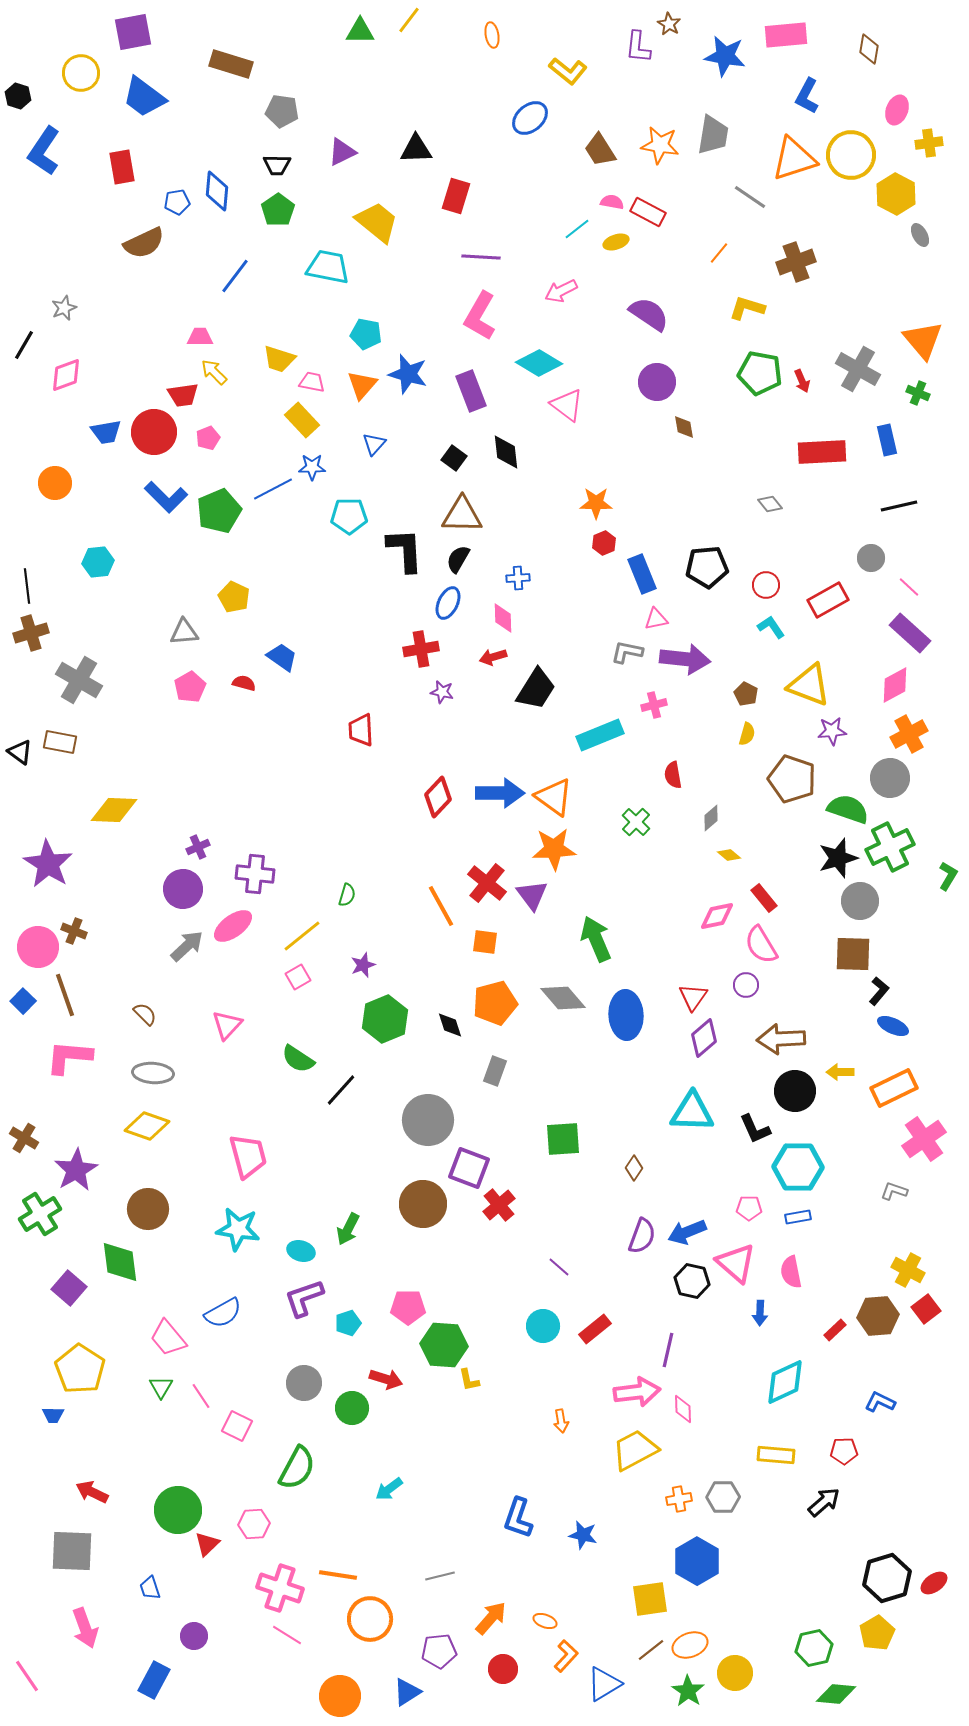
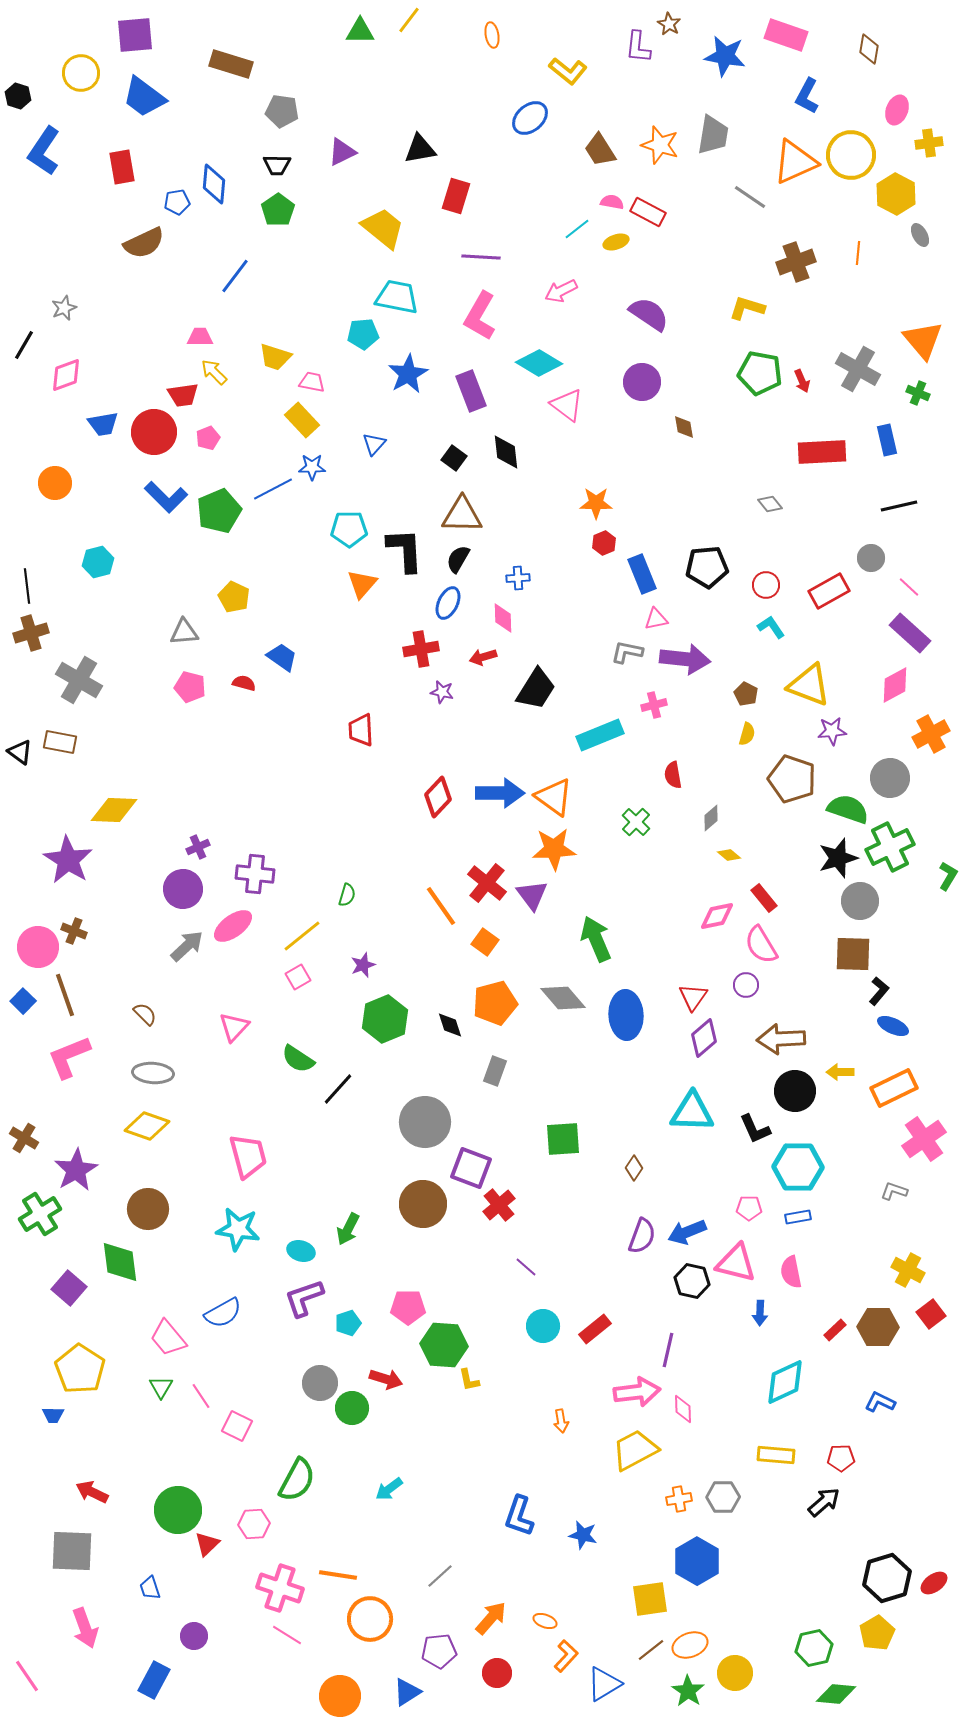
purple square at (133, 32): moved 2 px right, 3 px down; rotated 6 degrees clockwise
pink rectangle at (786, 35): rotated 24 degrees clockwise
orange star at (660, 145): rotated 9 degrees clockwise
black triangle at (416, 149): moved 4 px right; rotated 8 degrees counterclockwise
orange triangle at (794, 159): moved 1 px right, 3 px down; rotated 6 degrees counterclockwise
blue diamond at (217, 191): moved 3 px left, 7 px up
yellow trapezoid at (377, 222): moved 6 px right, 6 px down
orange line at (719, 253): moved 139 px right; rotated 35 degrees counterclockwise
cyan trapezoid at (328, 267): moved 69 px right, 30 px down
cyan pentagon at (366, 334): moved 3 px left; rotated 16 degrees counterclockwise
yellow trapezoid at (279, 359): moved 4 px left, 2 px up
blue star at (408, 374): rotated 27 degrees clockwise
purple circle at (657, 382): moved 15 px left
orange triangle at (362, 385): moved 199 px down
blue trapezoid at (106, 432): moved 3 px left, 8 px up
cyan pentagon at (349, 516): moved 13 px down
cyan hexagon at (98, 562): rotated 8 degrees counterclockwise
red rectangle at (828, 600): moved 1 px right, 9 px up
red arrow at (493, 657): moved 10 px left
pink pentagon at (190, 687): rotated 28 degrees counterclockwise
orange cross at (909, 734): moved 22 px right
purple star at (48, 864): moved 20 px right, 4 px up
orange line at (441, 906): rotated 6 degrees counterclockwise
orange square at (485, 942): rotated 28 degrees clockwise
pink triangle at (227, 1025): moved 7 px right, 2 px down
pink L-shape at (69, 1057): rotated 27 degrees counterclockwise
black line at (341, 1090): moved 3 px left, 1 px up
gray circle at (428, 1120): moved 3 px left, 2 px down
purple square at (469, 1168): moved 2 px right
pink triangle at (736, 1263): rotated 27 degrees counterclockwise
purple line at (559, 1267): moved 33 px left
red square at (926, 1309): moved 5 px right, 5 px down
brown hexagon at (878, 1316): moved 11 px down; rotated 6 degrees clockwise
gray circle at (304, 1383): moved 16 px right
red pentagon at (844, 1451): moved 3 px left, 7 px down
green semicircle at (297, 1468): moved 12 px down
blue L-shape at (518, 1518): moved 1 px right, 2 px up
gray line at (440, 1576): rotated 28 degrees counterclockwise
red circle at (503, 1669): moved 6 px left, 4 px down
